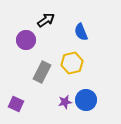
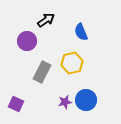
purple circle: moved 1 px right, 1 px down
